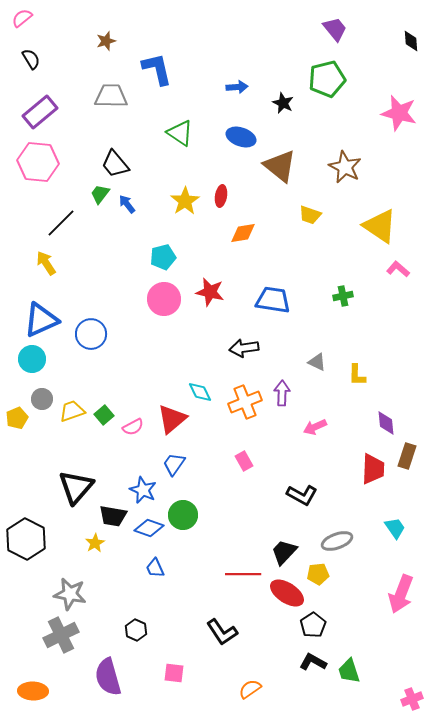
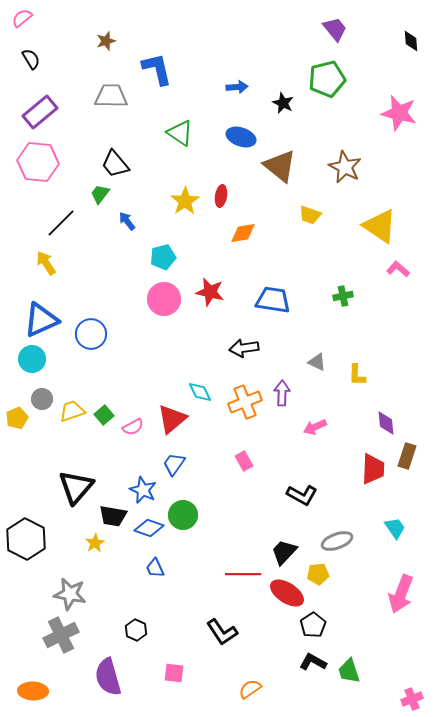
blue arrow at (127, 204): moved 17 px down
